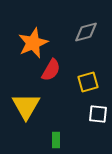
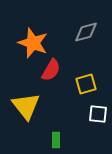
orange star: rotated 28 degrees counterclockwise
yellow square: moved 2 px left, 2 px down
yellow triangle: rotated 8 degrees counterclockwise
